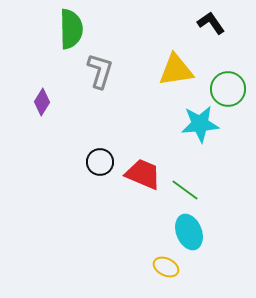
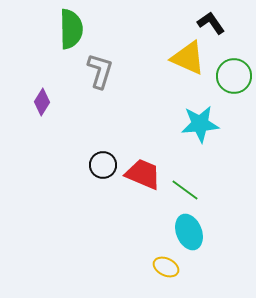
yellow triangle: moved 12 px right, 12 px up; rotated 33 degrees clockwise
green circle: moved 6 px right, 13 px up
black circle: moved 3 px right, 3 px down
